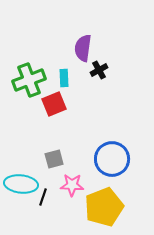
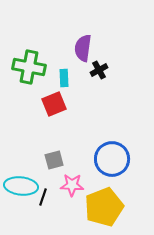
green cross: moved 13 px up; rotated 32 degrees clockwise
gray square: moved 1 px down
cyan ellipse: moved 2 px down
